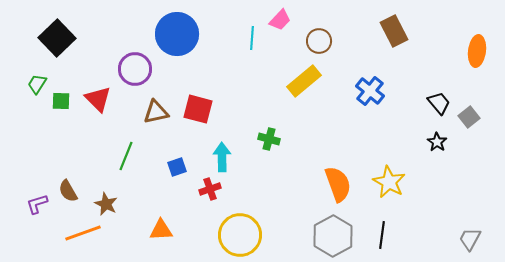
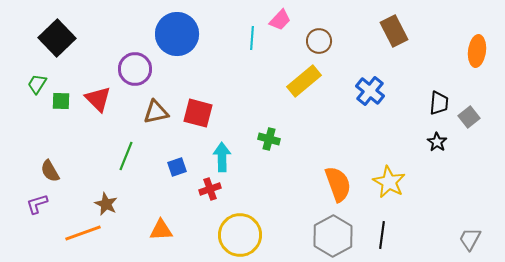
black trapezoid: rotated 45 degrees clockwise
red square: moved 4 px down
brown semicircle: moved 18 px left, 20 px up
